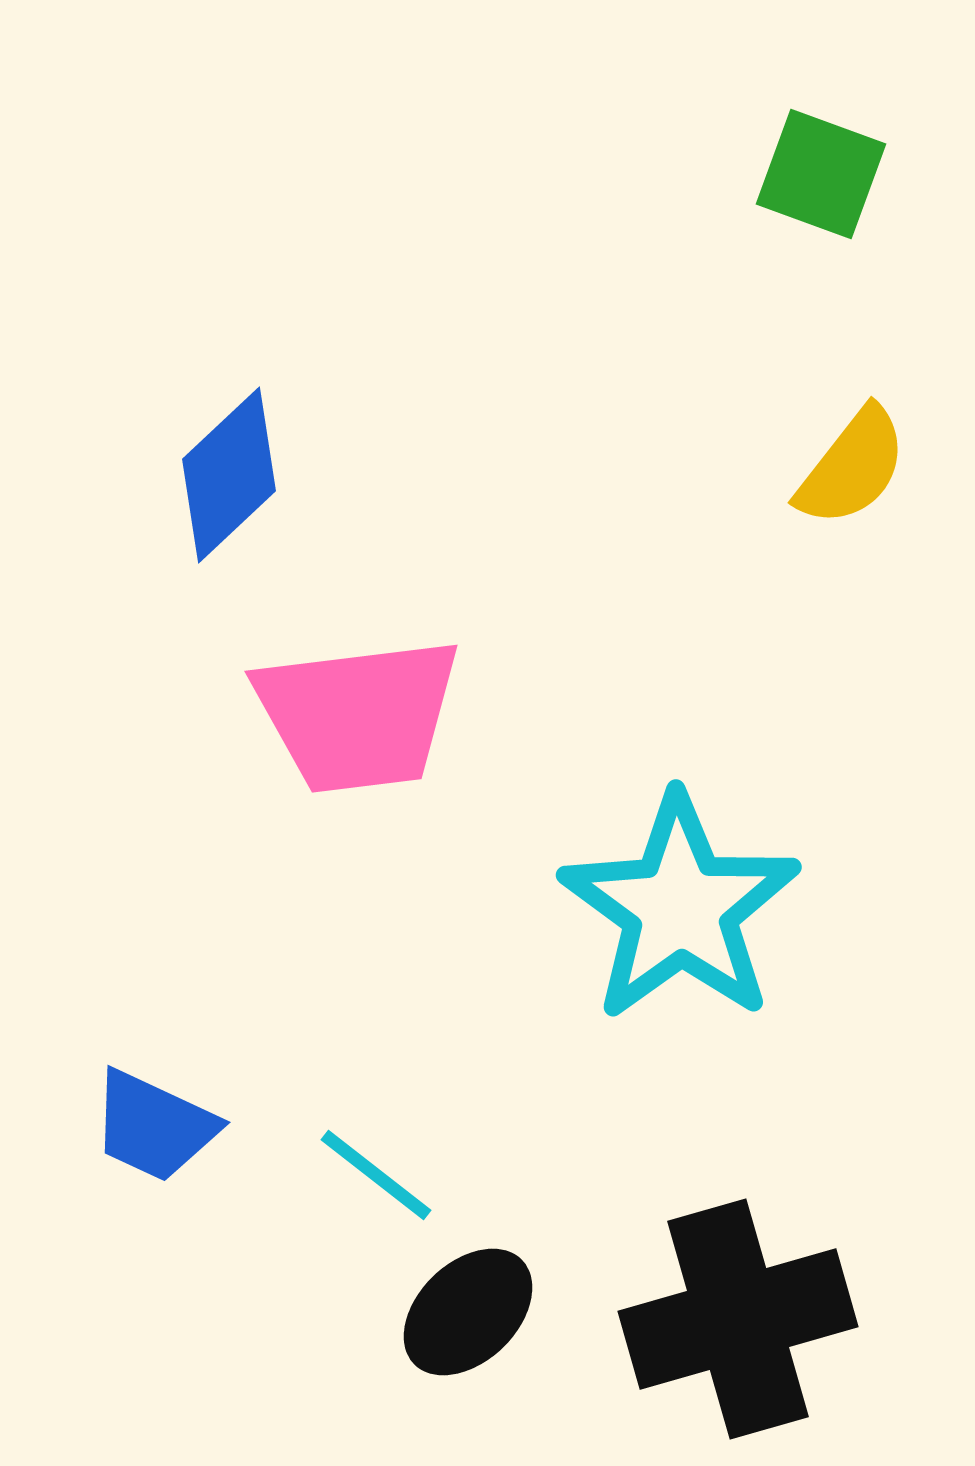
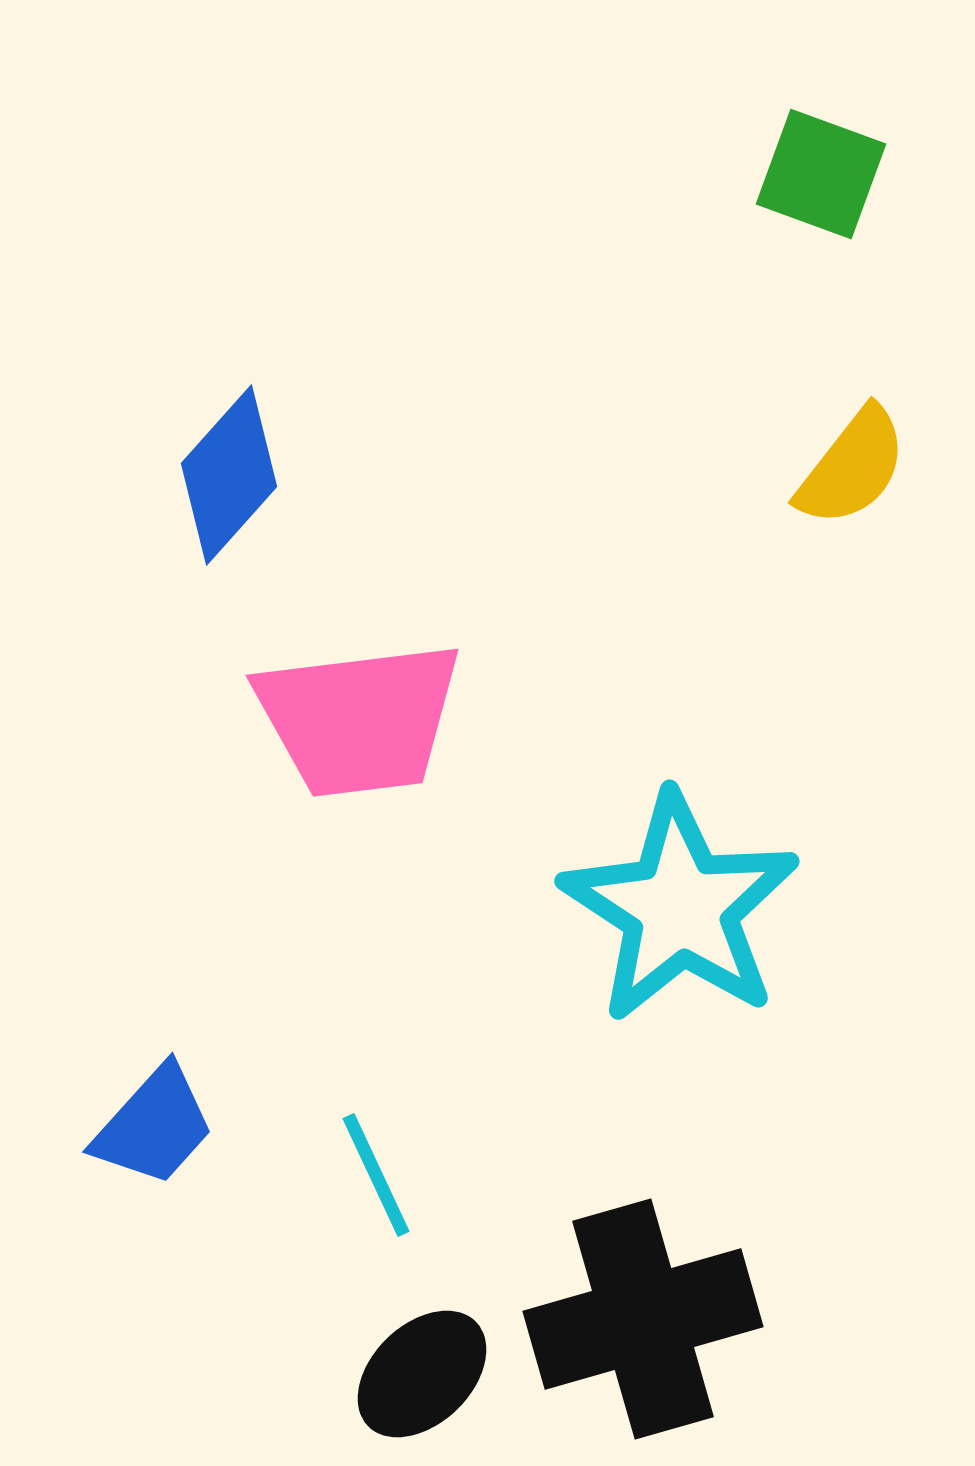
blue diamond: rotated 5 degrees counterclockwise
pink trapezoid: moved 1 px right, 4 px down
cyan star: rotated 3 degrees counterclockwise
blue trapezoid: rotated 73 degrees counterclockwise
cyan line: rotated 27 degrees clockwise
black ellipse: moved 46 px left, 62 px down
black cross: moved 95 px left
